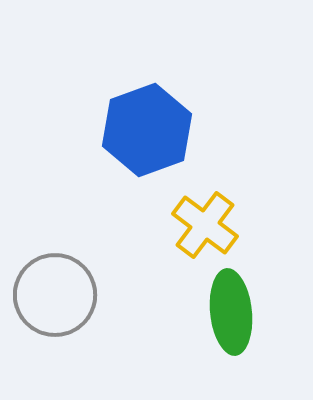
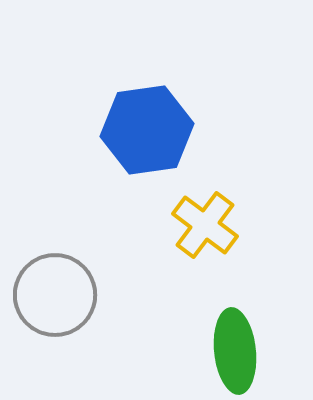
blue hexagon: rotated 12 degrees clockwise
green ellipse: moved 4 px right, 39 px down
